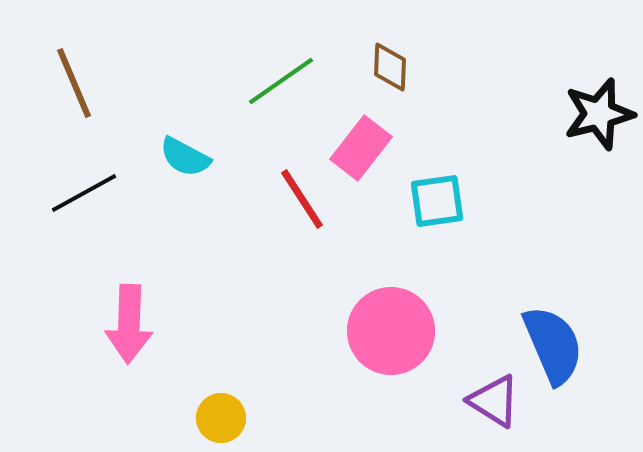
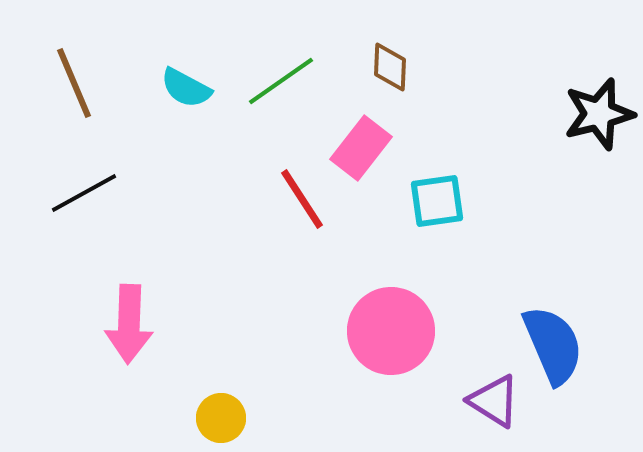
cyan semicircle: moved 1 px right, 69 px up
